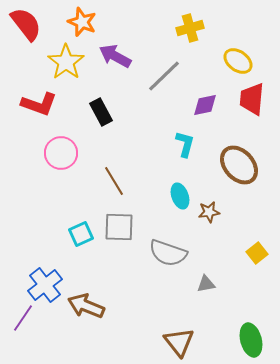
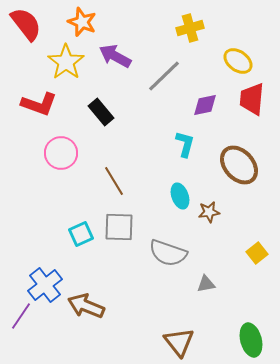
black rectangle: rotated 12 degrees counterclockwise
purple line: moved 2 px left, 2 px up
